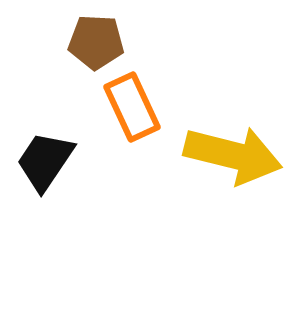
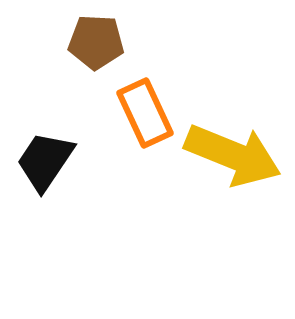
orange rectangle: moved 13 px right, 6 px down
yellow arrow: rotated 8 degrees clockwise
